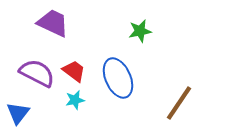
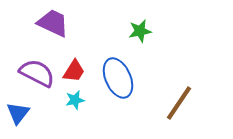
red trapezoid: rotated 85 degrees clockwise
